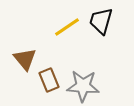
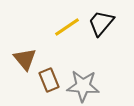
black trapezoid: moved 2 px down; rotated 24 degrees clockwise
